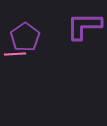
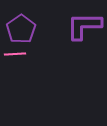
purple pentagon: moved 4 px left, 8 px up
